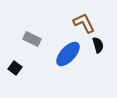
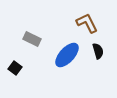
brown L-shape: moved 3 px right
black semicircle: moved 6 px down
blue ellipse: moved 1 px left, 1 px down
